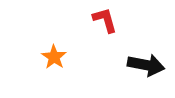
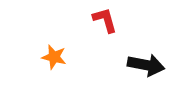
orange star: rotated 20 degrees counterclockwise
